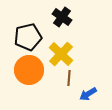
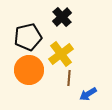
black cross: rotated 12 degrees clockwise
yellow cross: rotated 10 degrees clockwise
